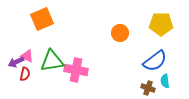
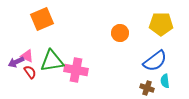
red semicircle: moved 5 px right, 2 px up; rotated 48 degrees counterclockwise
brown cross: moved 1 px left
